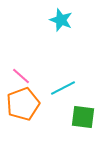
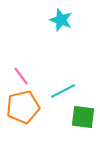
pink line: rotated 12 degrees clockwise
cyan line: moved 3 px down
orange pentagon: moved 3 px down; rotated 8 degrees clockwise
